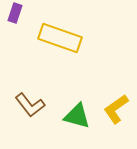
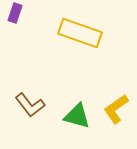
yellow rectangle: moved 20 px right, 5 px up
